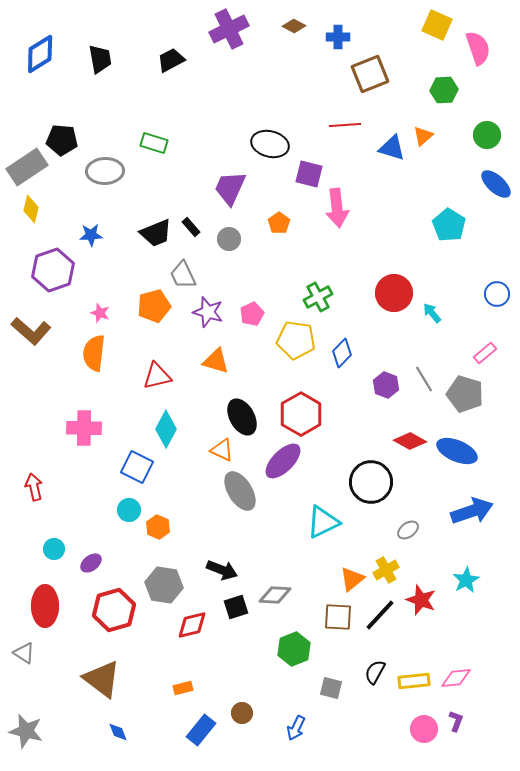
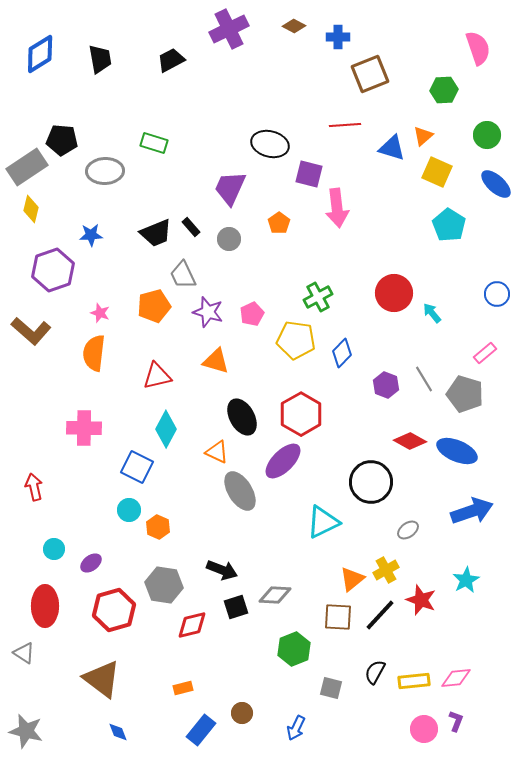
yellow square at (437, 25): moved 147 px down
orange triangle at (222, 450): moved 5 px left, 2 px down
